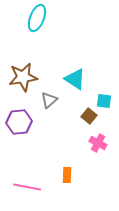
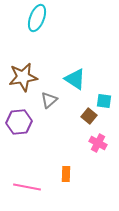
orange rectangle: moved 1 px left, 1 px up
